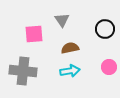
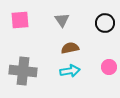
black circle: moved 6 px up
pink square: moved 14 px left, 14 px up
